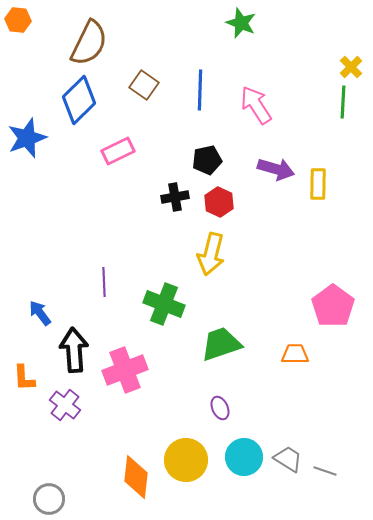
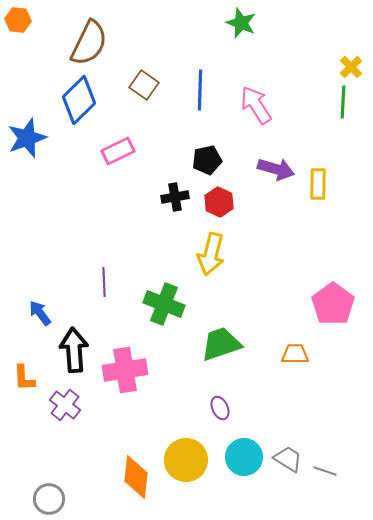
pink pentagon: moved 2 px up
pink cross: rotated 12 degrees clockwise
